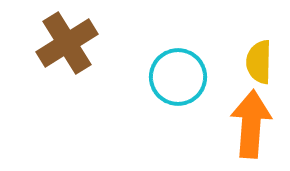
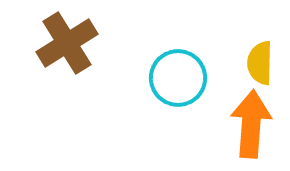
yellow semicircle: moved 1 px right, 1 px down
cyan circle: moved 1 px down
